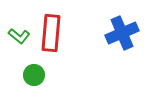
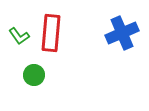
green L-shape: rotated 15 degrees clockwise
